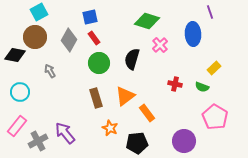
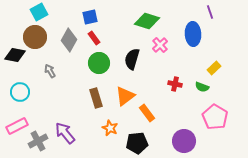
pink rectangle: rotated 25 degrees clockwise
